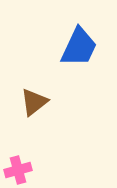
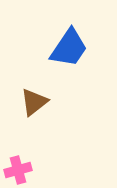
blue trapezoid: moved 10 px left, 1 px down; rotated 9 degrees clockwise
